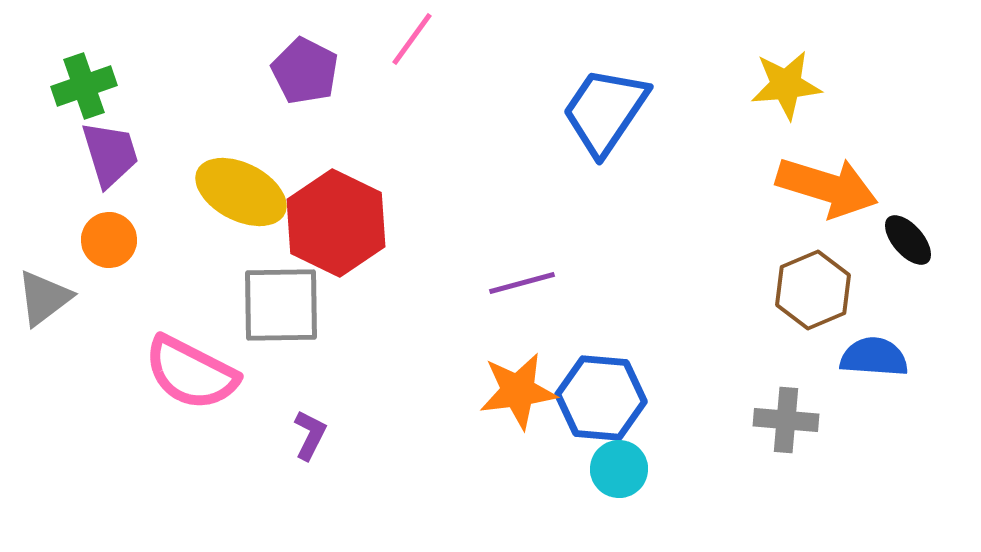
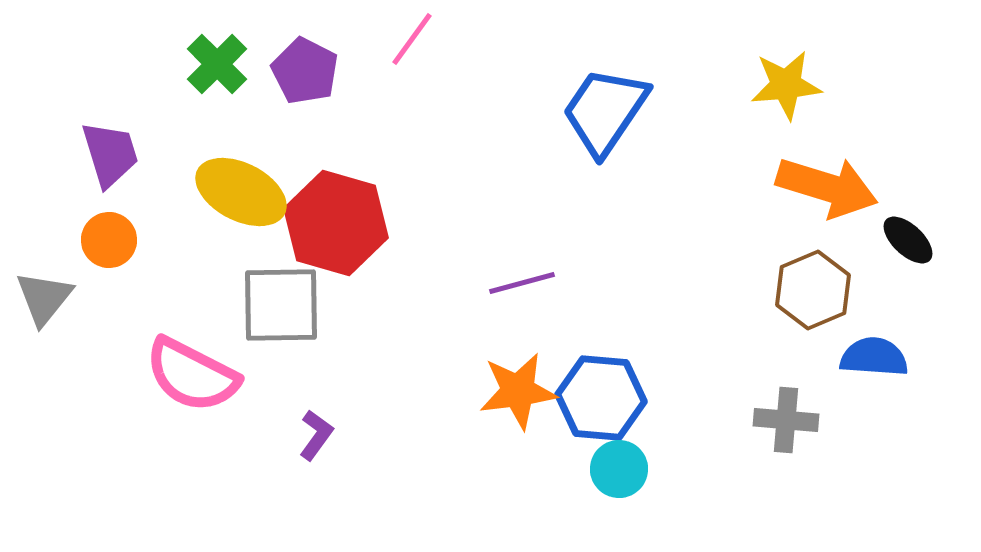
green cross: moved 133 px right, 22 px up; rotated 26 degrees counterclockwise
red hexagon: rotated 10 degrees counterclockwise
black ellipse: rotated 6 degrees counterclockwise
gray triangle: rotated 14 degrees counterclockwise
pink semicircle: moved 1 px right, 2 px down
purple L-shape: moved 6 px right; rotated 9 degrees clockwise
